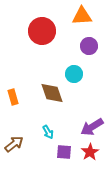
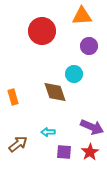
brown diamond: moved 3 px right, 1 px up
purple arrow: rotated 125 degrees counterclockwise
cyan arrow: rotated 120 degrees clockwise
brown arrow: moved 4 px right
